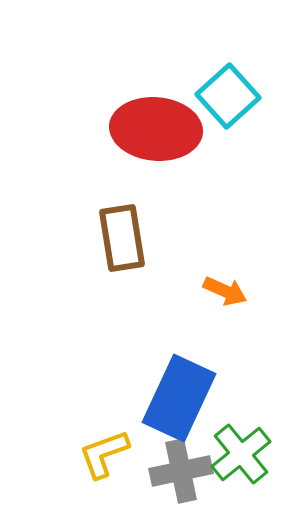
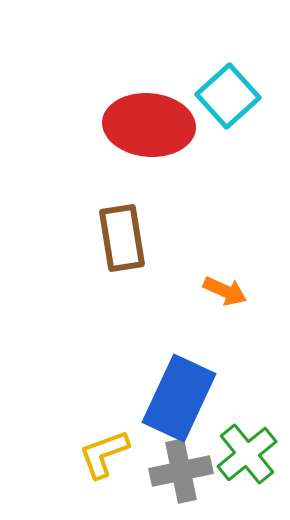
red ellipse: moved 7 px left, 4 px up
green cross: moved 6 px right
